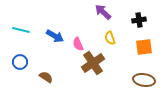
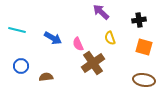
purple arrow: moved 2 px left
cyan line: moved 4 px left
blue arrow: moved 2 px left, 2 px down
orange square: rotated 24 degrees clockwise
blue circle: moved 1 px right, 4 px down
brown semicircle: rotated 40 degrees counterclockwise
